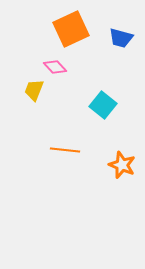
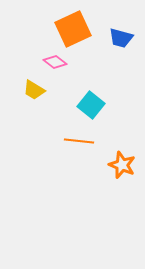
orange square: moved 2 px right
pink diamond: moved 5 px up; rotated 10 degrees counterclockwise
yellow trapezoid: rotated 80 degrees counterclockwise
cyan square: moved 12 px left
orange line: moved 14 px right, 9 px up
